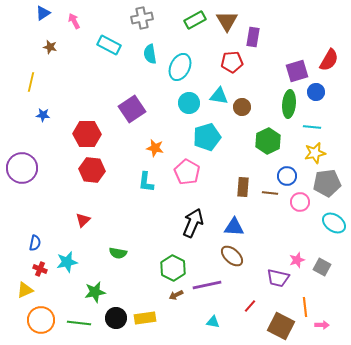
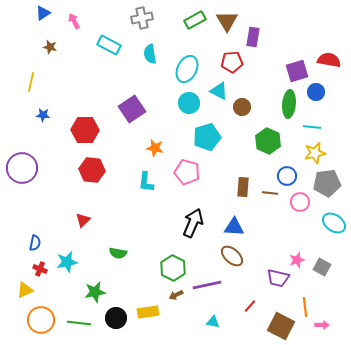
red semicircle at (329, 60): rotated 110 degrees counterclockwise
cyan ellipse at (180, 67): moved 7 px right, 2 px down
cyan triangle at (219, 96): moved 5 px up; rotated 18 degrees clockwise
red hexagon at (87, 134): moved 2 px left, 4 px up
green hexagon at (268, 141): rotated 10 degrees counterclockwise
pink pentagon at (187, 172): rotated 15 degrees counterclockwise
yellow rectangle at (145, 318): moved 3 px right, 6 px up
